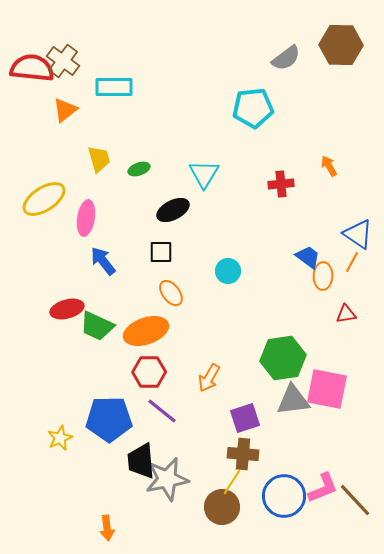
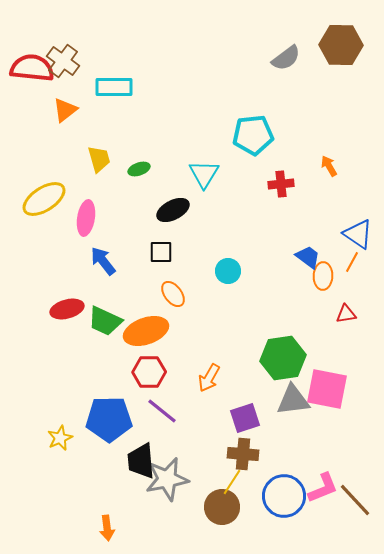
cyan pentagon at (253, 108): moved 27 px down
orange ellipse at (171, 293): moved 2 px right, 1 px down
green trapezoid at (97, 326): moved 8 px right, 5 px up
